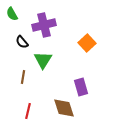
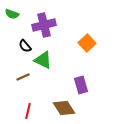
green semicircle: rotated 40 degrees counterclockwise
black semicircle: moved 3 px right, 4 px down
green triangle: rotated 36 degrees counterclockwise
brown line: rotated 56 degrees clockwise
purple rectangle: moved 2 px up
brown diamond: rotated 15 degrees counterclockwise
